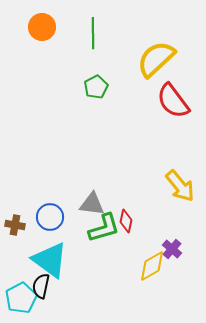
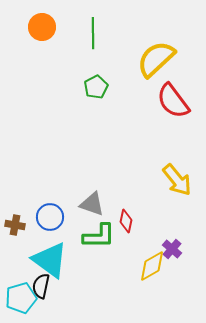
yellow arrow: moved 3 px left, 6 px up
gray triangle: rotated 12 degrees clockwise
green L-shape: moved 5 px left, 8 px down; rotated 16 degrees clockwise
cyan pentagon: rotated 12 degrees clockwise
